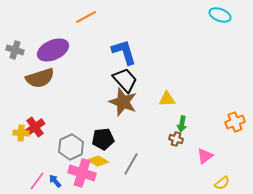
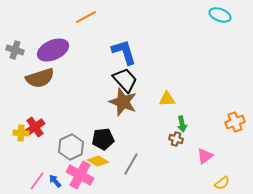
green arrow: rotated 21 degrees counterclockwise
pink cross: moved 2 px left, 2 px down; rotated 12 degrees clockwise
